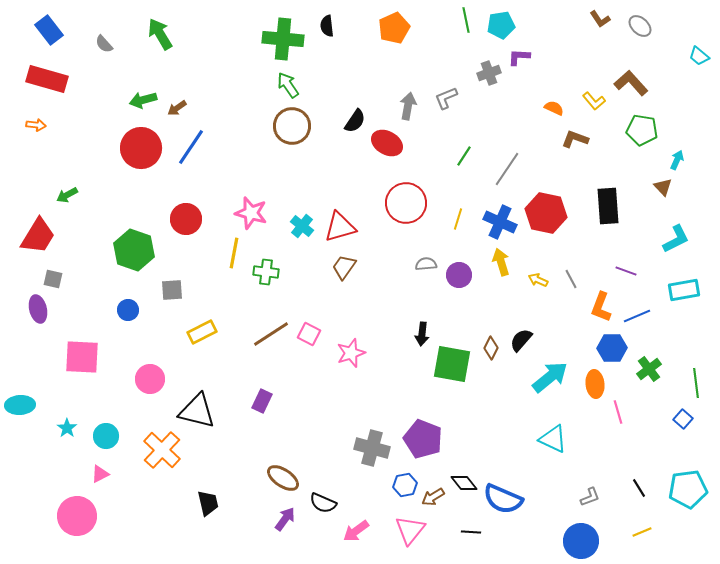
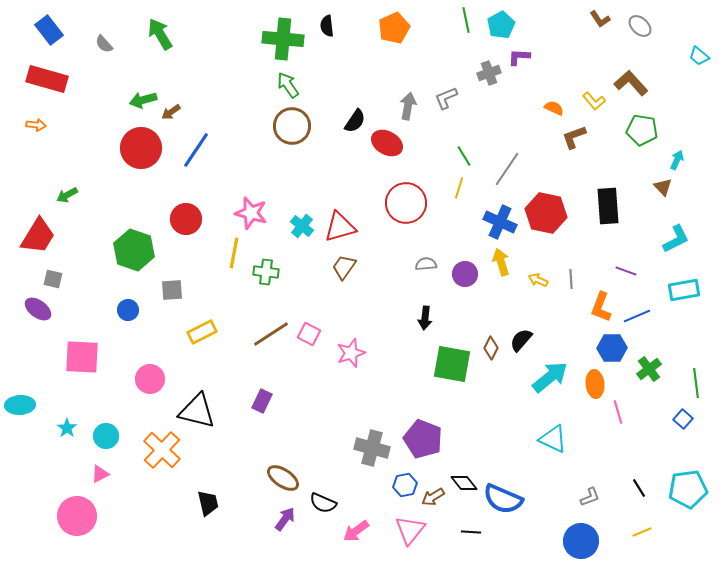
cyan pentagon at (501, 25): rotated 20 degrees counterclockwise
brown arrow at (177, 108): moved 6 px left, 4 px down
brown L-shape at (575, 139): moved 1 px left, 2 px up; rotated 40 degrees counterclockwise
blue line at (191, 147): moved 5 px right, 3 px down
green line at (464, 156): rotated 65 degrees counterclockwise
yellow line at (458, 219): moved 1 px right, 31 px up
purple circle at (459, 275): moved 6 px right, 1 px up
gray line at (571, 279): rotated 24 degrees clockwise
purple ellipse at (38, 309): rotated 40 degrees counterclockwise
black arrow at (422, 334): moved 3 px right, 16 px up
